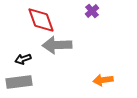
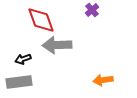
purple cross: moved 1 px up
